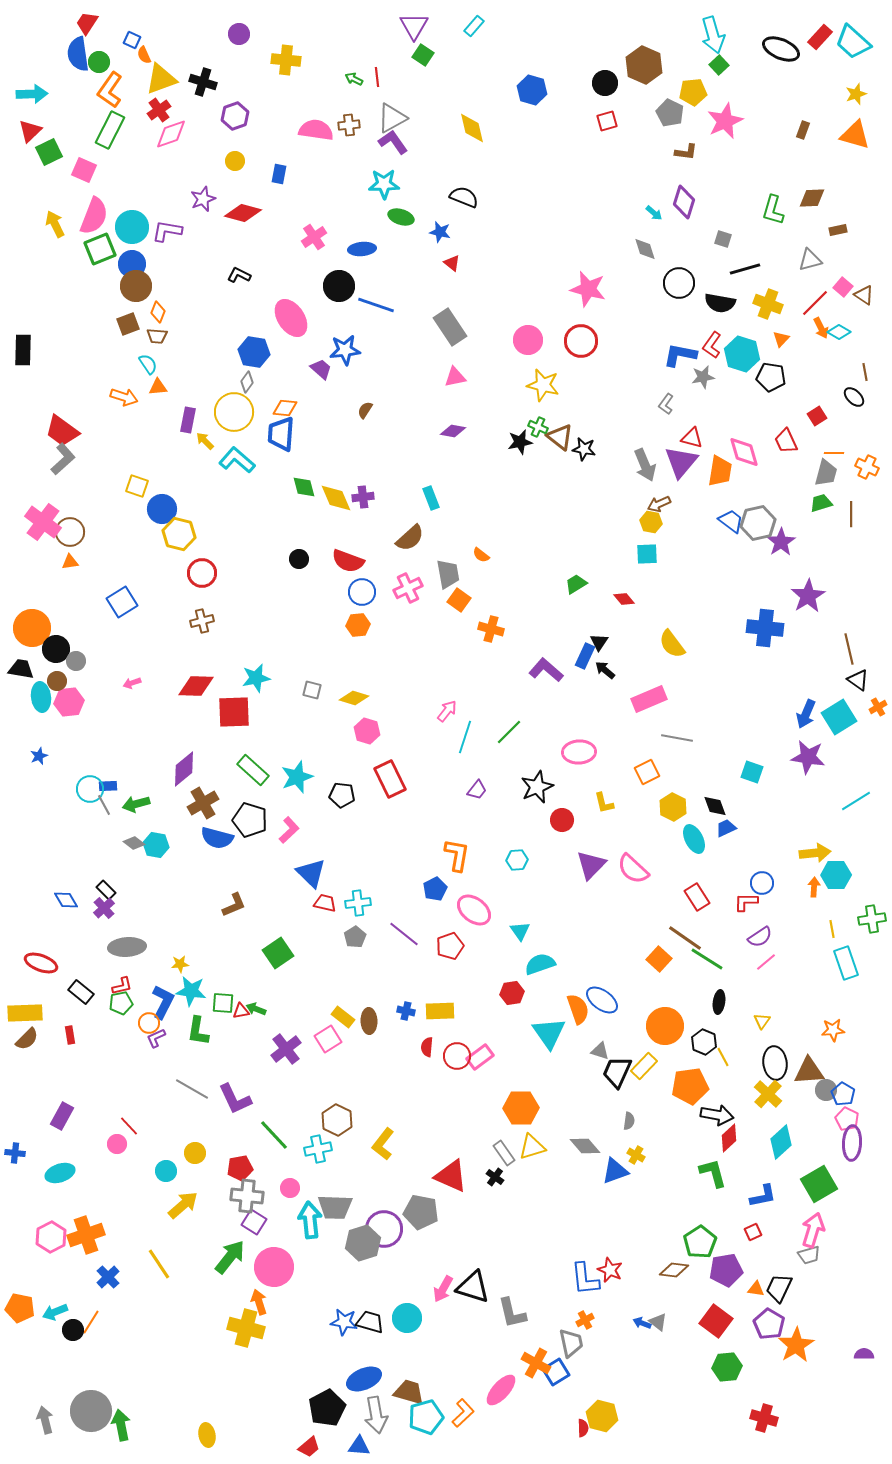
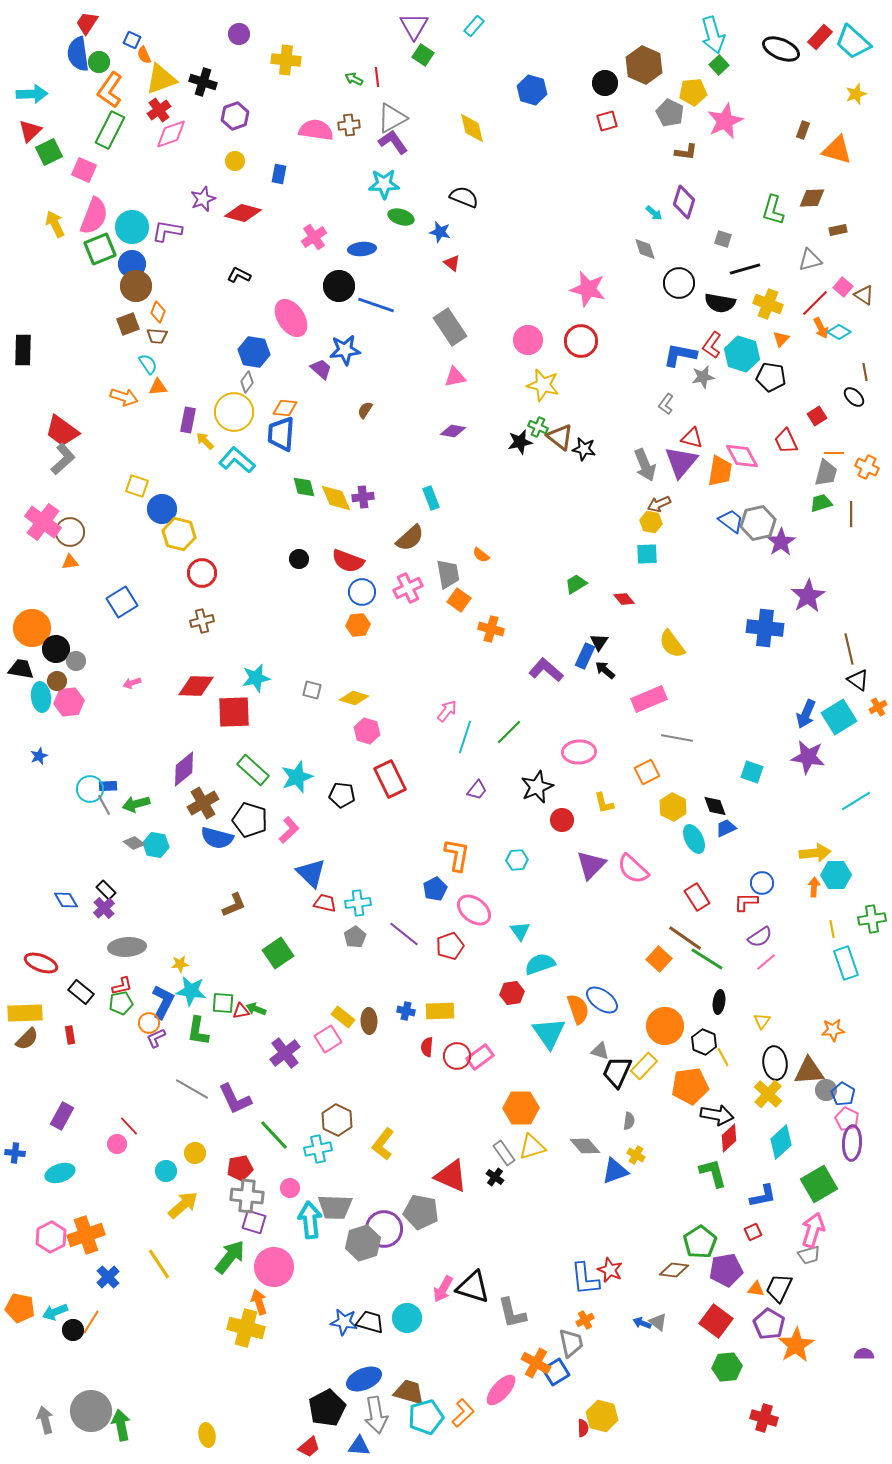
orange triangle at (855, 135): moved 18 px left, 15 px down
pink diamond at (744, 452): moved 2 px left, 4 px down; rotated 12 degrees counterclockwise
purple cross at (286, 1049): moved 1 px left, 4 px down
purple square at (254, 1222): rotated 15 degrees counterclockwise
